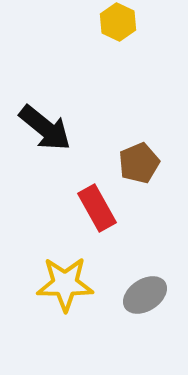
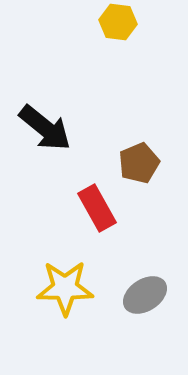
yellow hexagon: rotated 18 degrees counterclockwise
yellow star: moved 4 px down
